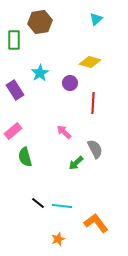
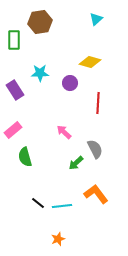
cyan star: rotated 30 degrees clockwise
red line: moved 5 px right
pink rectangle: moved 1 px up
cyan line: rotated 12 degrees counterclockwise
orange L-shape: moved 29 px up
